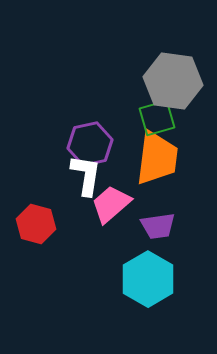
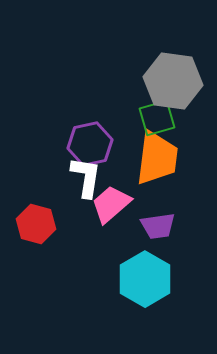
white L-shape: moved 2 px down
cyan hexagon: moved 3 px left
